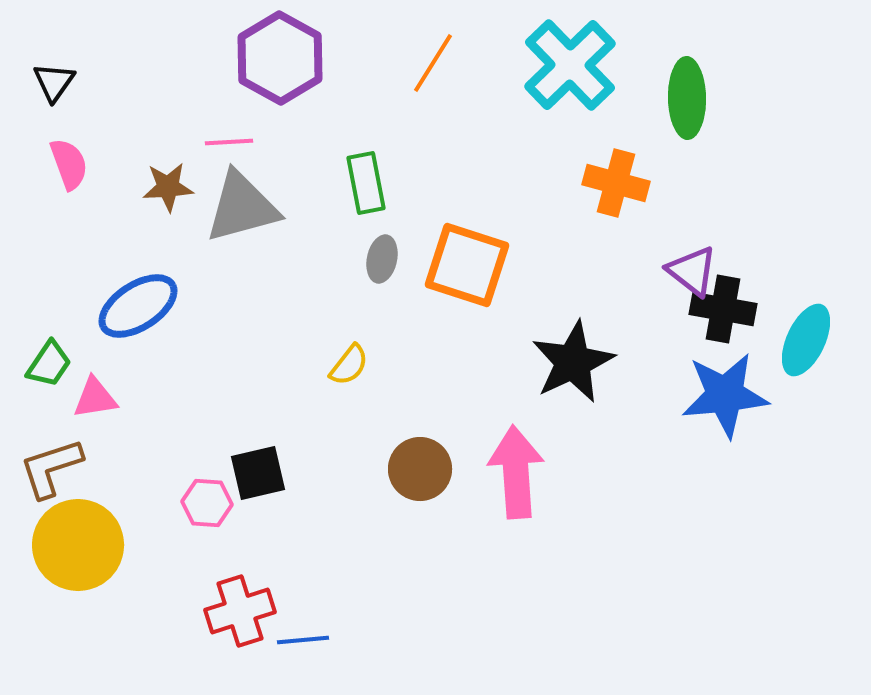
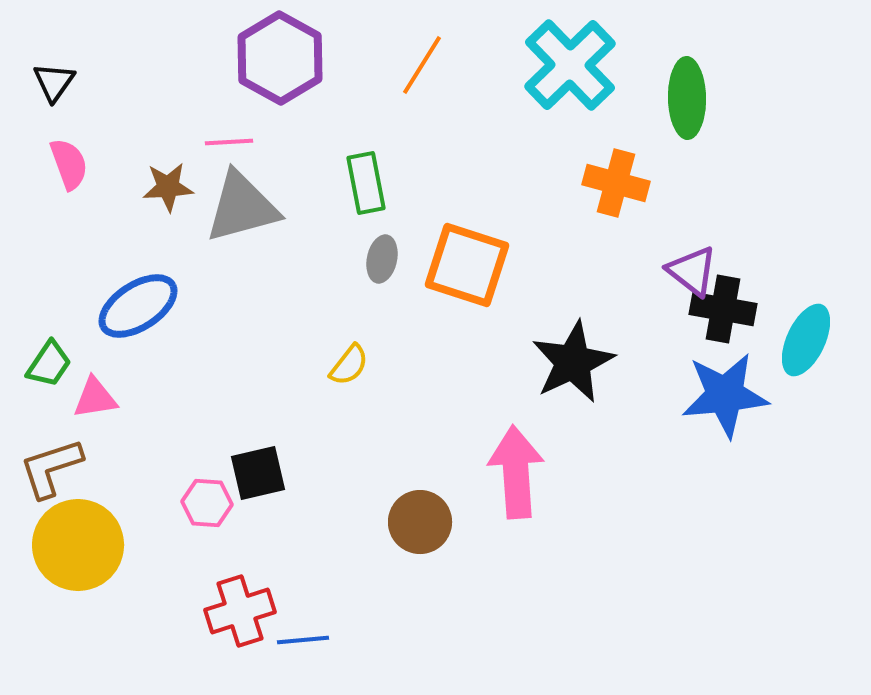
orange line: moved 11 px left, 2 px down
brown circle: moved 53 px down
